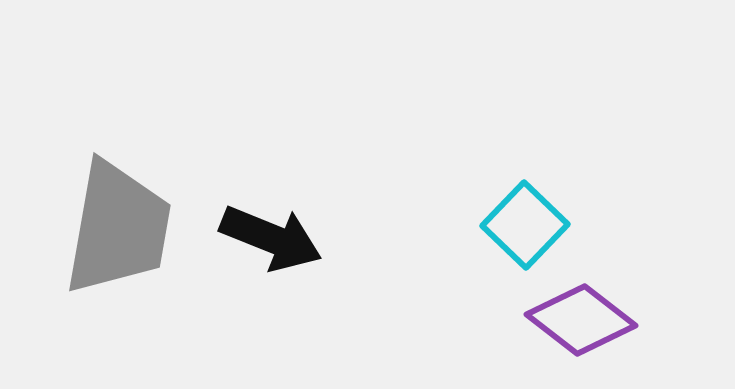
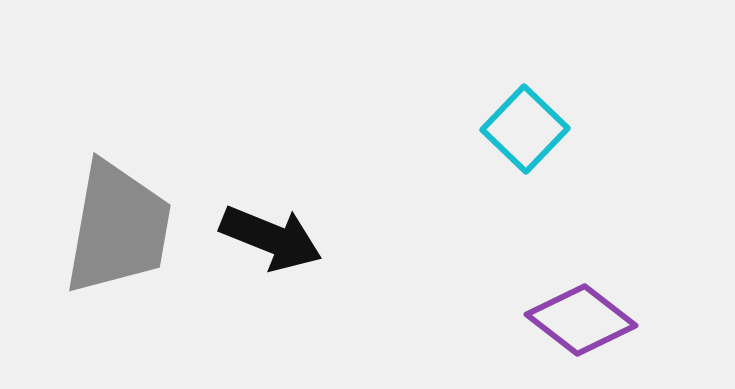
cyan square: moved 96 px up
